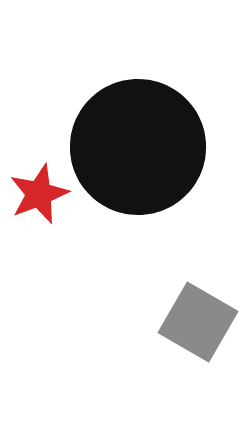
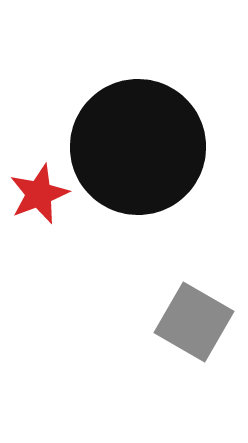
gray square: moved 4 px left
